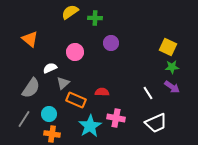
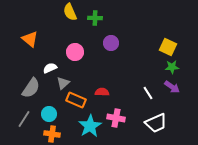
yellow semicircle: rotated 78 degrees counterclockwise
